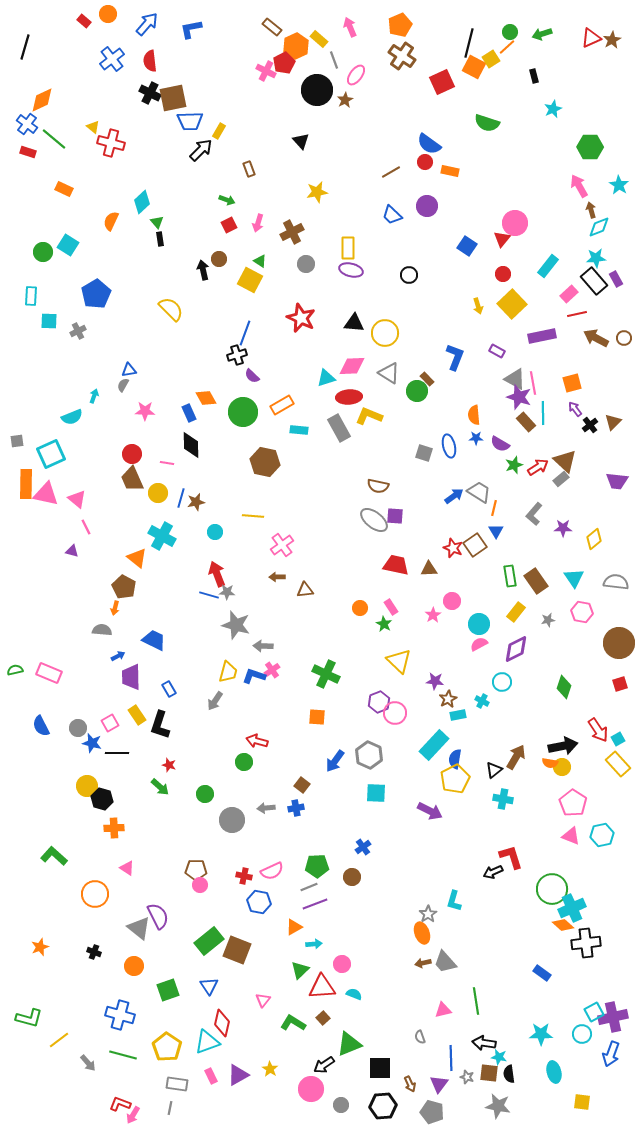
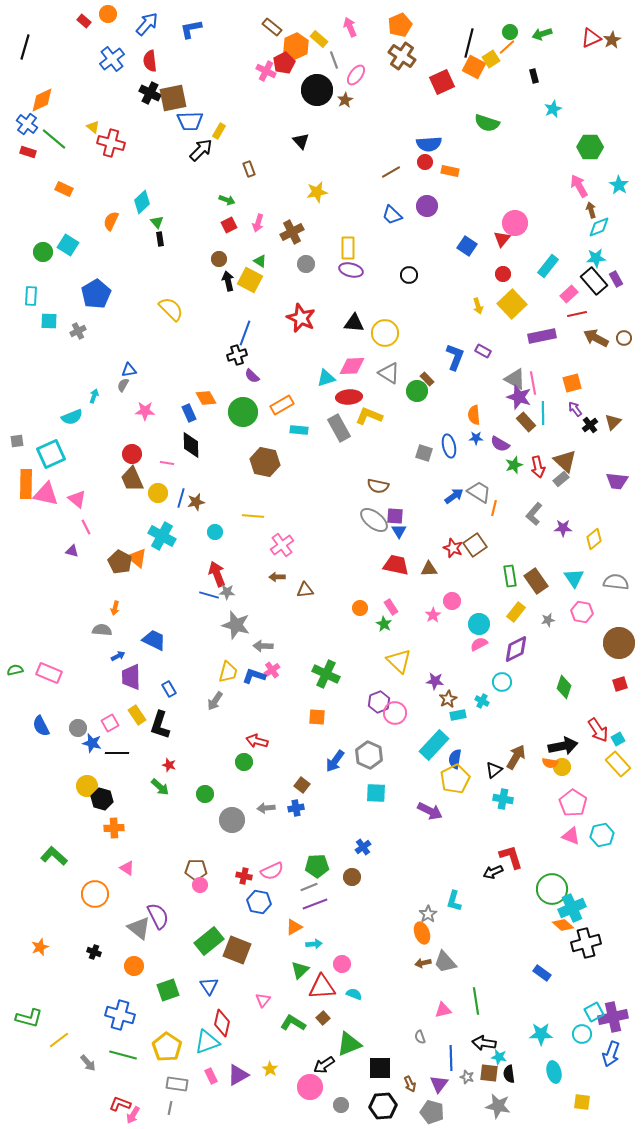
blue semicircle at (429, 144): rotated 40 degrees counterclockwise
black arrow at (203, 270): moved 25 px right, 11 px down
purple rectangle at (497, 351): moved 14 px left
red arrow at (538, 467): rotated 110 degrees clockwise
blue triangle at (496, 531): moved 97 px left
brown pentagon at (124, 587): moved 4 px left, 25 px up
black cross at (586, 943): rotated 8 degrees counterclockwise
pink circle at (311, 1089): moved 1 px left, 2 px up
